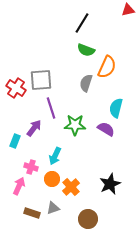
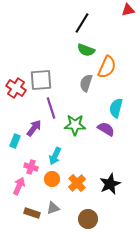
orange cross: moved 6 px right, 4 px up
